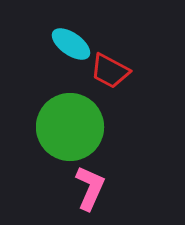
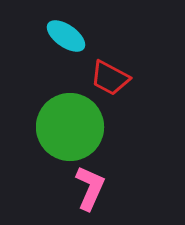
cyan ellipse: moved 5 px left, 8 px up
red trapezoid: moved 7 px down
